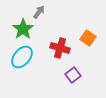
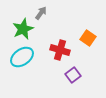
gray arrow: moved 2 px right, 1 px down
green star: rotated 10 degrees clockwise
red cross: moved 2 px down
cyan ellipse: rotated 15 degrees clockwise
